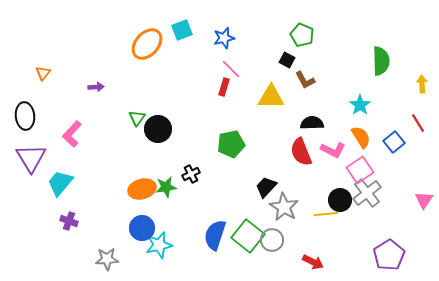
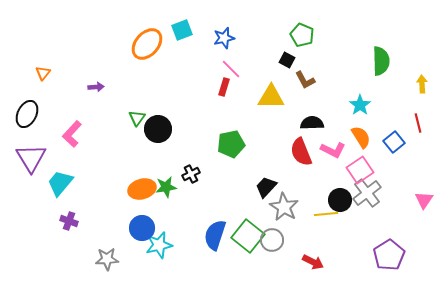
black ellipse at (25, 116): moved 2 px right, 2 px up; rotated 32 degrees clockwise
red line at (418, 123): rotated 18 degrees clockwise
